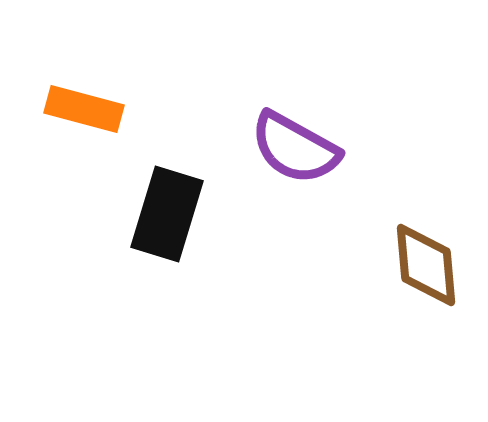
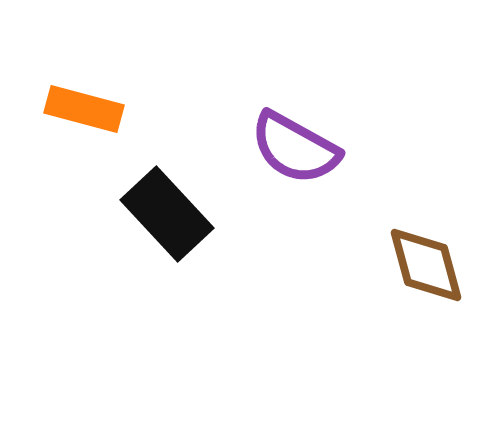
black rectangle: rotated 60 degrees counterclockwise
brown diamond: rotated 10 degrees counterclockwise
